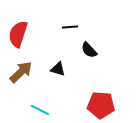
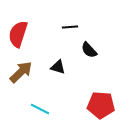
black triangle: moved 2 px up
cyan line: moved 1 px up
